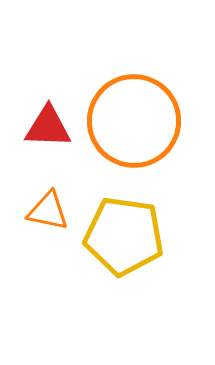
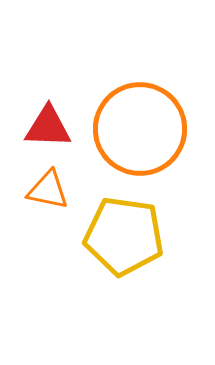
orange circle: moved 6 px right, 8 px down
orange triangle: moved 21 px up
